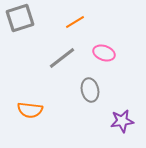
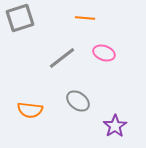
orange line: moved 10 px right, 4 px up; rotated 36 degrees clockwise
gray ellipse: moved 12 px left, 11 px down; rotated 40 degrees counterclockwise
purple star: moved 7 px left, 5 px down; rotated 25 degrees counterclockwise
